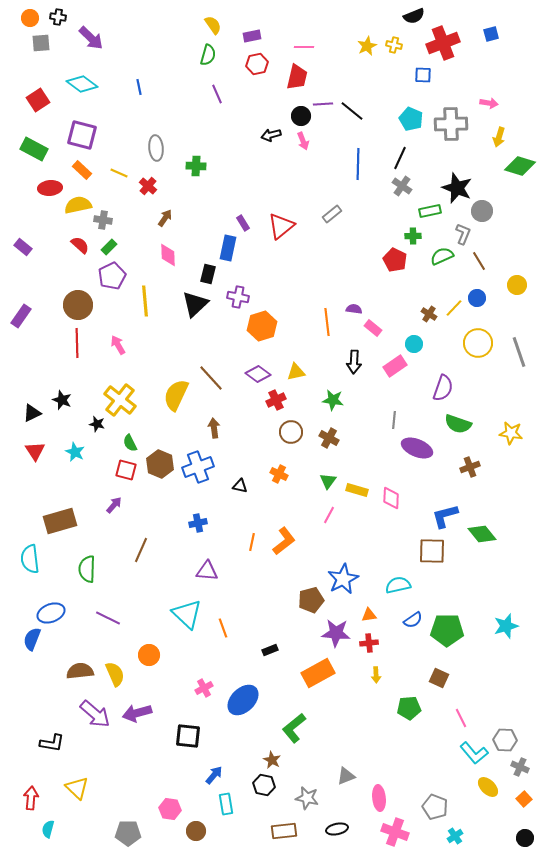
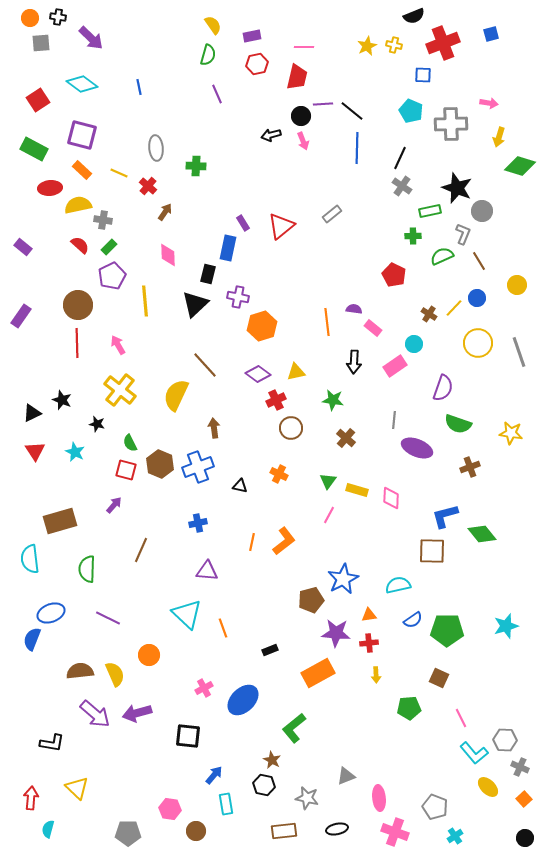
cyan pentagon at (411, 119): moved 8 px up
blue line at (358, 164): moved 1 px left, 16 px up
brown arrow at (165, 218): moved 6 px up
red pentagon at (395, 260): moved 1 px left, 15 px down
brown line at (211, 378): moved 6 px left, 13 px up
yellow cross at (120, 400): moved 10 px up
brown circle at (291, 432): moved 4 px up
brown cross at (329, 438): moved 17 px right; rotated 12 degrees clockwise
